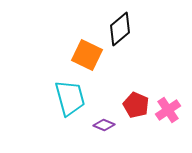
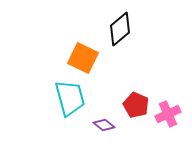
orange square: moved 4 px left, 3 px down
pink cross: moved 4 px down; rotated 10 degrees clockwise
purple diamond: rotated 15 degrees clockwise
